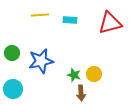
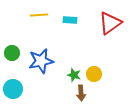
yellow line: moved 1 px left
red triangle: rotated 20 degrees counterclockwise
